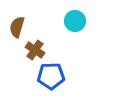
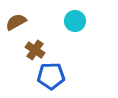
brown semicircle: moved 1 px left, 5 px up; rotated 45 degrees clockwise
